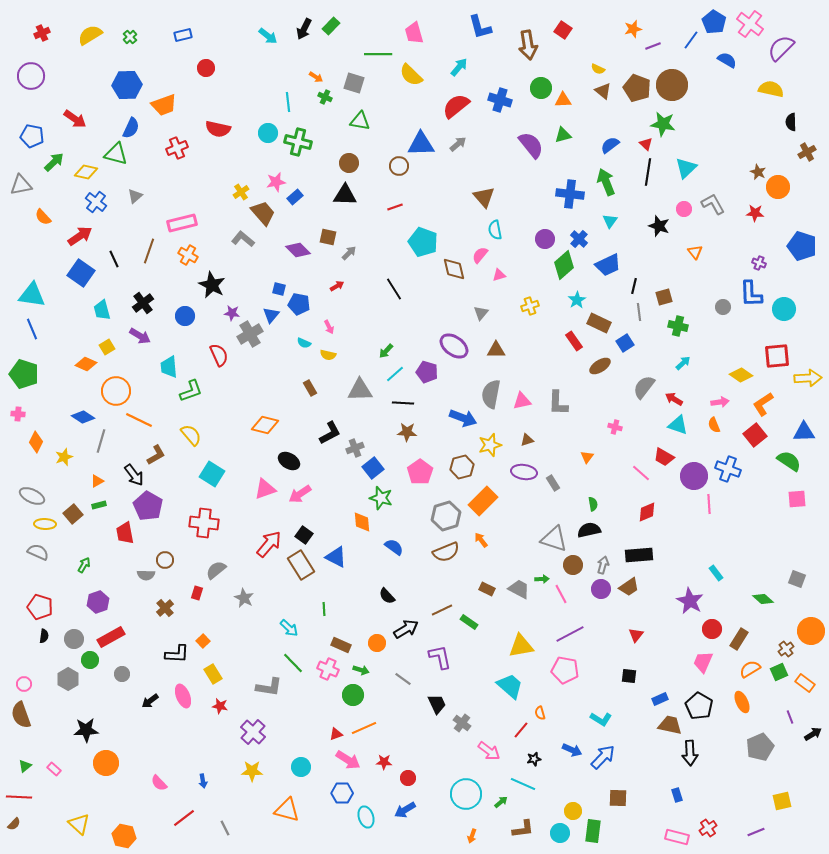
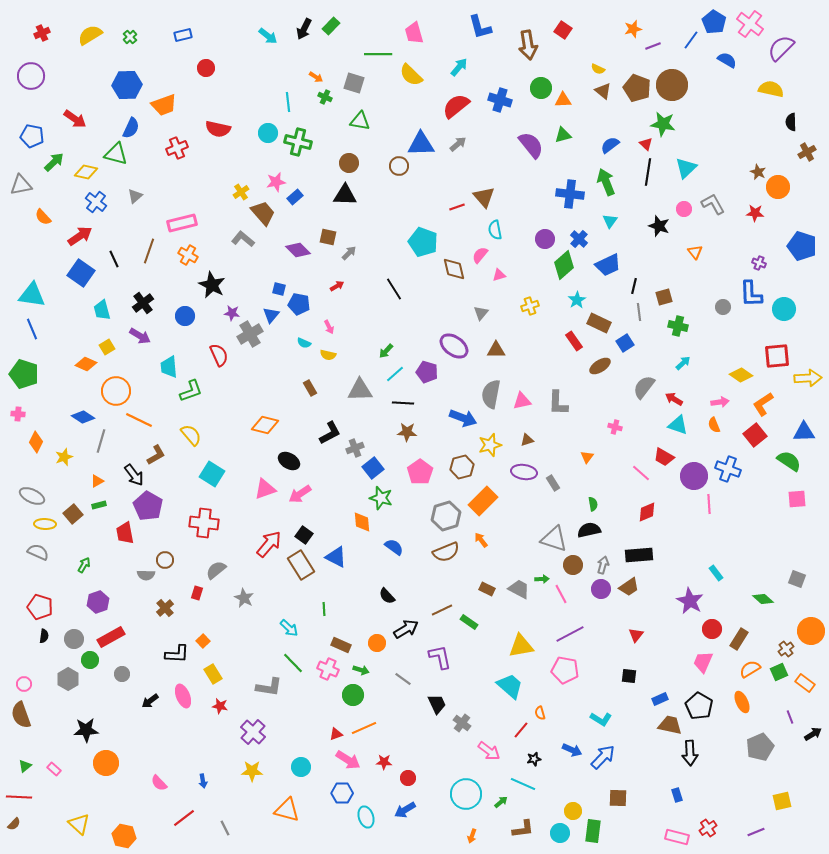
red line at (395, 207): moved 62 px right
